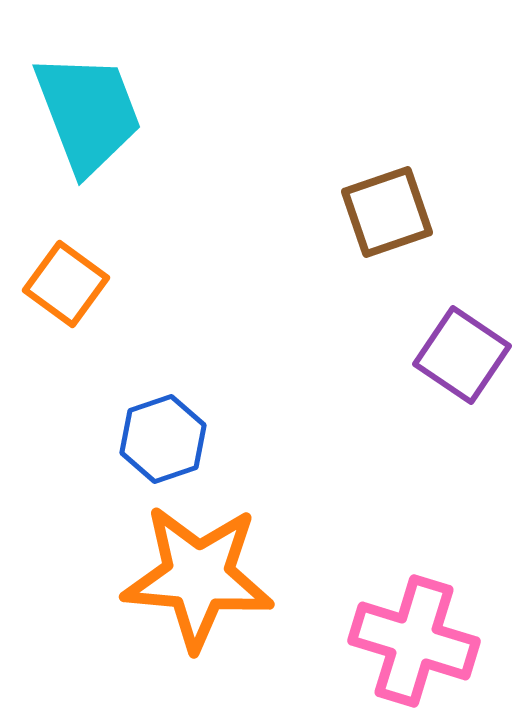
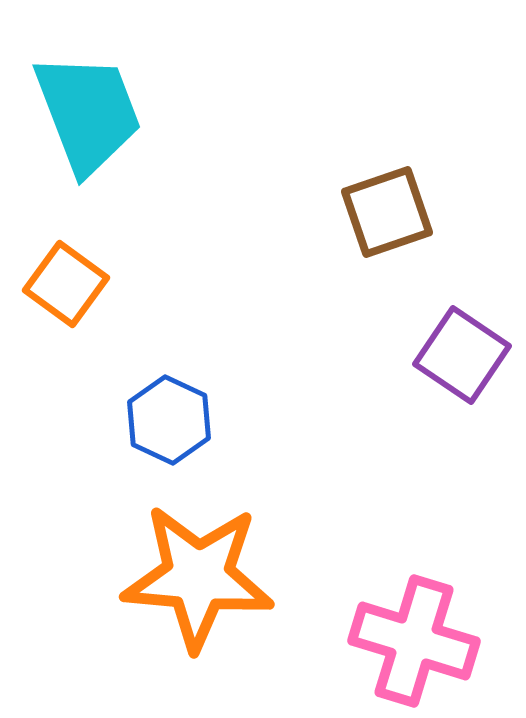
blue hexagon: moved 6 px right, 19 px up; rotated 16 degrees counterclockwise
